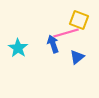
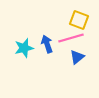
pink line: moved 5 px right, 5 px down
blue arrow: moved 6 px left
cyan star: moved 6 px right; rotated 24 degrees clockwise
